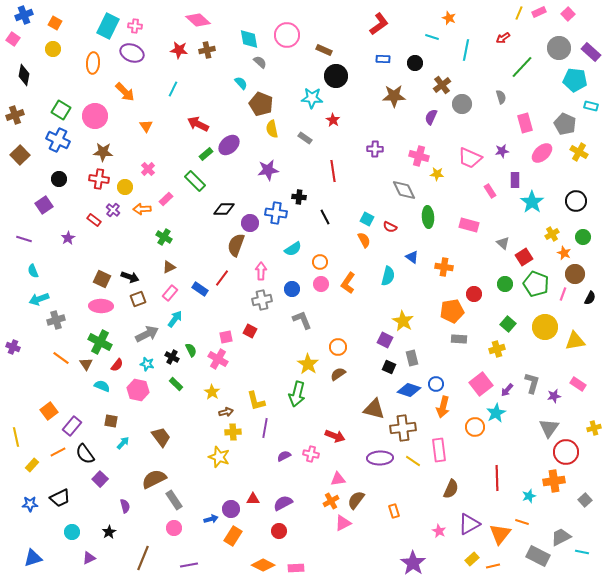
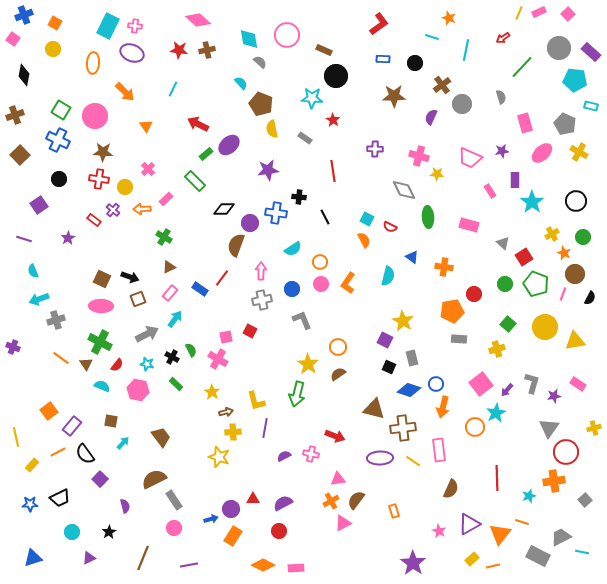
purple square at (44, 205): moved 5 px left
